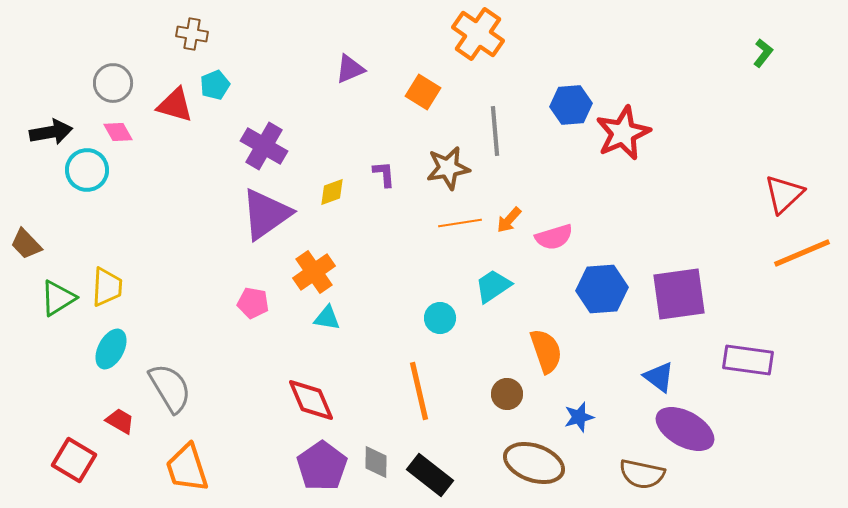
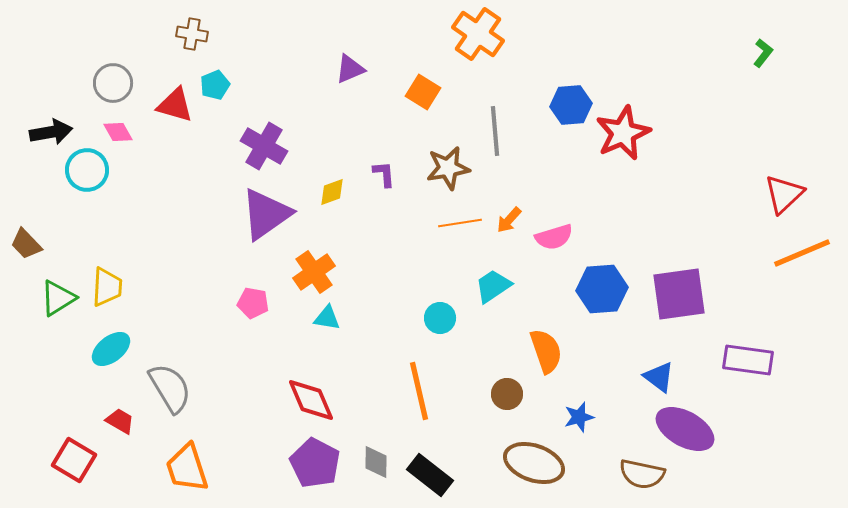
cyan ellipse at (111, 349): rotated 24 degrees clockwise
purple pentagon at (322, 466): moved 7 px left, 3 px up; rotated 9 degrees counterclockwise
